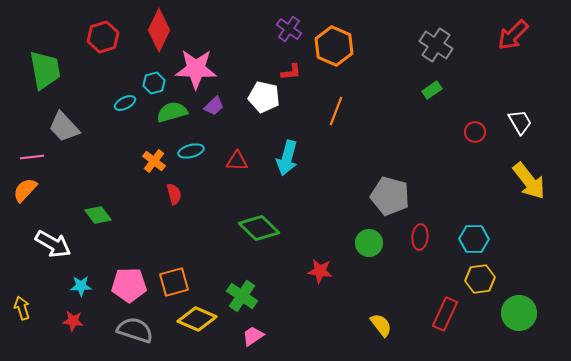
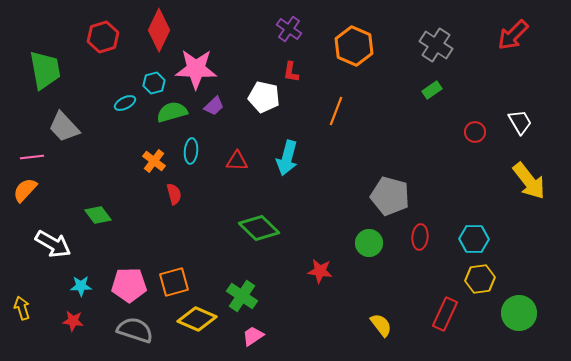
orange hexagon at (334, 46): moved 20 px right
red L-shape at (291, 72): rotated 105 degrees clockwise
cyan ellipse at (191, 151): rotated 70 degrees counterclockwise
